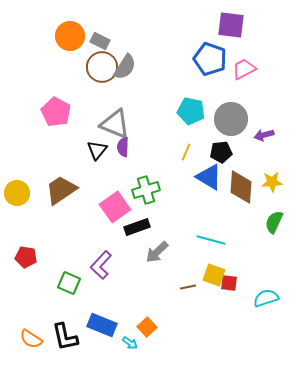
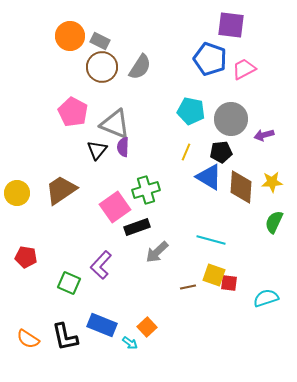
gray semicircle: moved 15 px right
pink pentagon: moved 17 px right
orange semicircle: moved 3 px left
